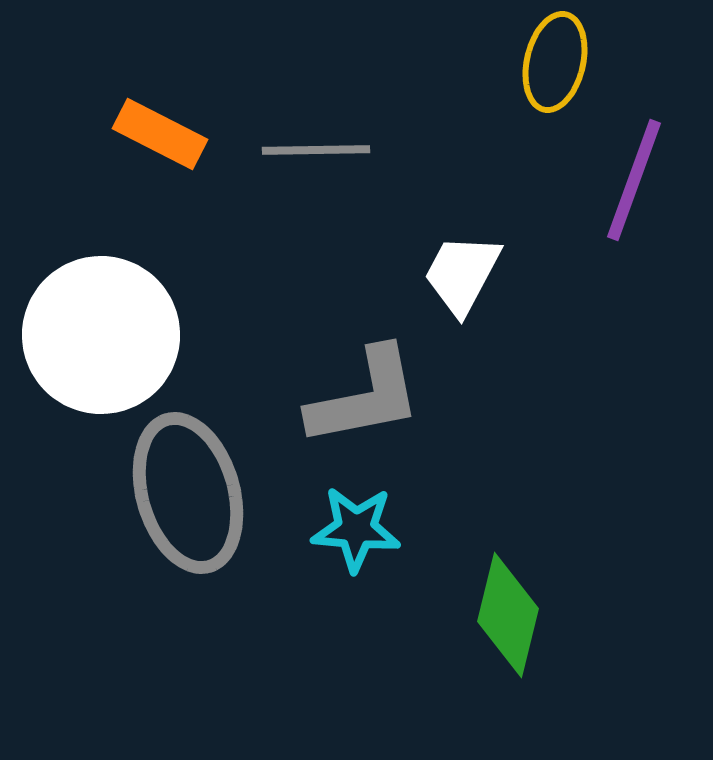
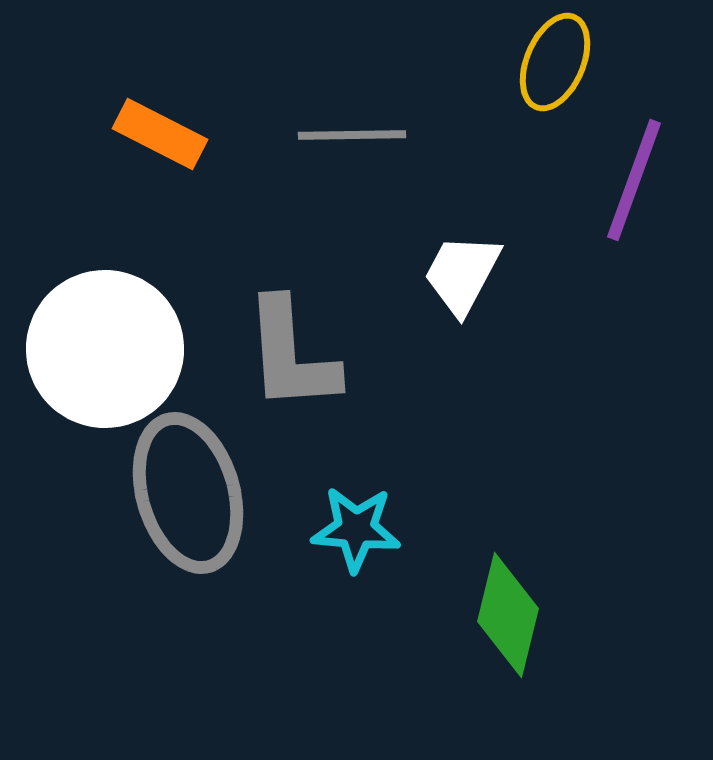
yellow ellipse: rotated 10 degrees clockwise
gray line: moved 36 px right, 15 px up
white circle: moved 4 px right, 14 px down
gray L-shape: moved 74 px left, 42 px up; rotated 97 degrees clockwise
